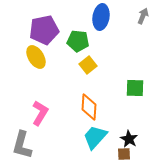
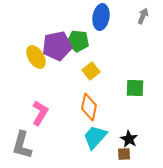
purple pentagon: moved 13 px right, 16 px down
yellow square: moved 3 px right, 6 px down
orange diamond: rotated 8 degrees clockwise
